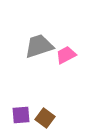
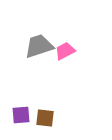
pink trapezoid: moved 1 px left, 4 px up
brown square: rotated 30 degrees counterclockwise
